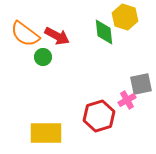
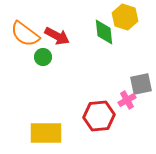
red hexagon: rotated 12 degrees clockwise
